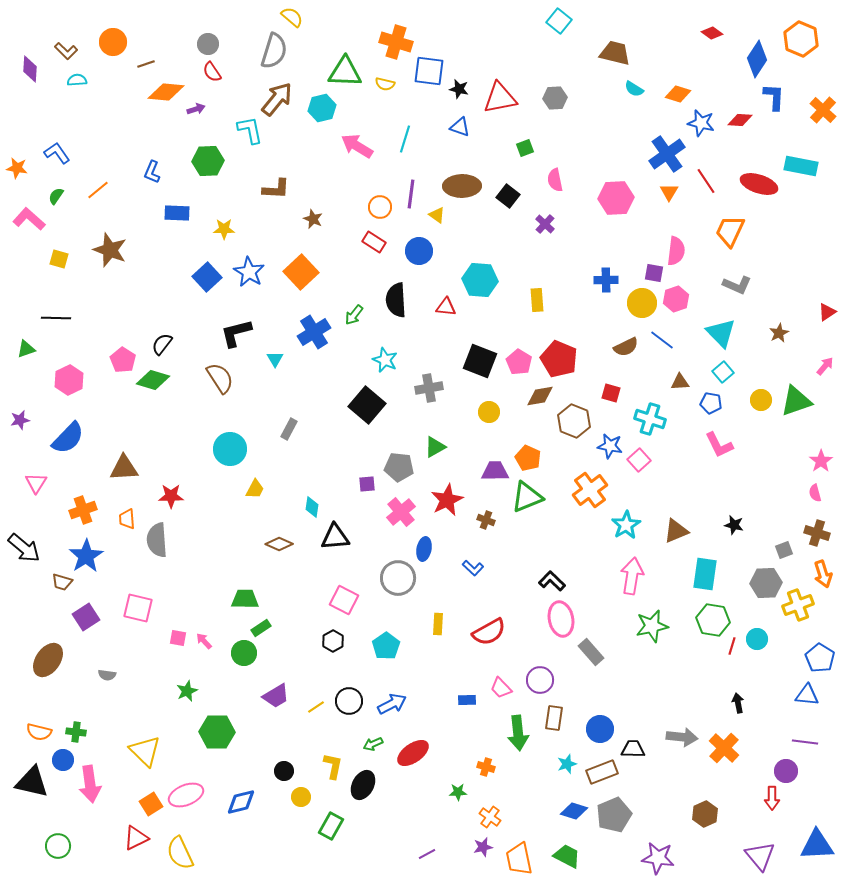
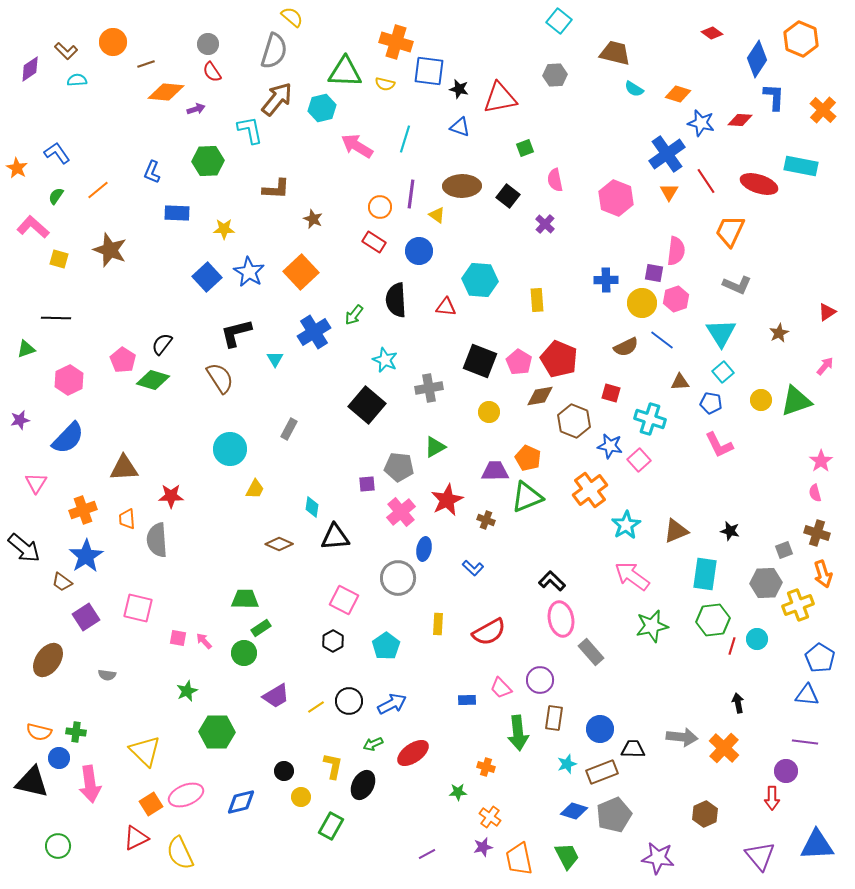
purple diamond at (30, 69): rotated 52 degrees clockwise
gray hexagon at (555, 98): moved 23 px up
orange star at (17, 168): rotated 20 degrees clockwise
pink hexagon at (616, 198): rotated 24 degrees clockwise
pink L-shape at (29, 219): moved 4 px right, 8 px down
cyan triangle at (721, 333): rotated 12 degrees clockwise
black star at (734, 525): moved 4 px left, 6 px down
pink arrow at (632, 576): rotated 63 degrees counterclockwise
brown trapezoid at (62, 582): rotated 20 degrees clockwise
green hexagon at (713, 620): rotated 16 degrees counterclockwise
blue circle at (63, 760): moved 4 px left, 2 px up
green trapezoid at (567, 856): rotated 36 degrees clockwise
